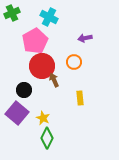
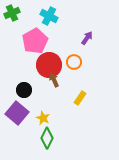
cyan cross: moved 1 px up
purple arrow: moved 2 px right; rotated 136 degrees clockwise
red circle: moved 7 px right, 1 px up
yellow rectangle: rotated 40 degrees clockwise
